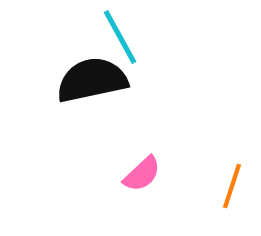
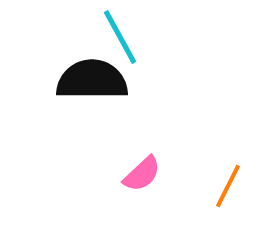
black semicircle: rotated 12 degrees clockwise
orange line: moved 4 px left; rotated 9 degrees clockwise
